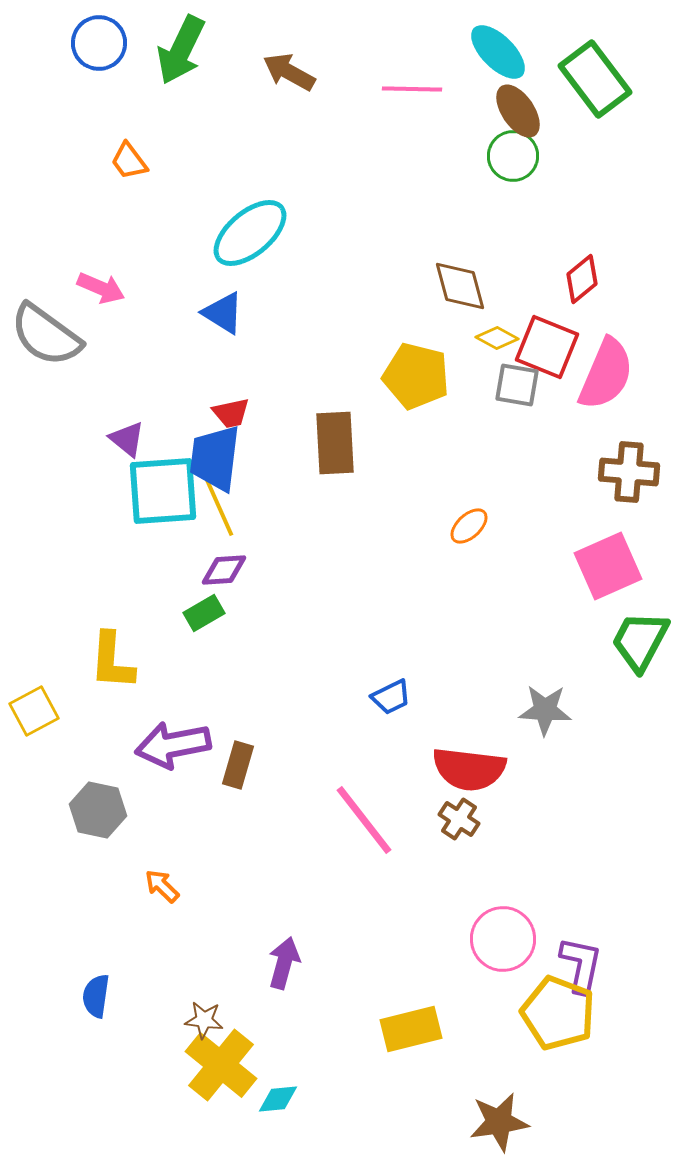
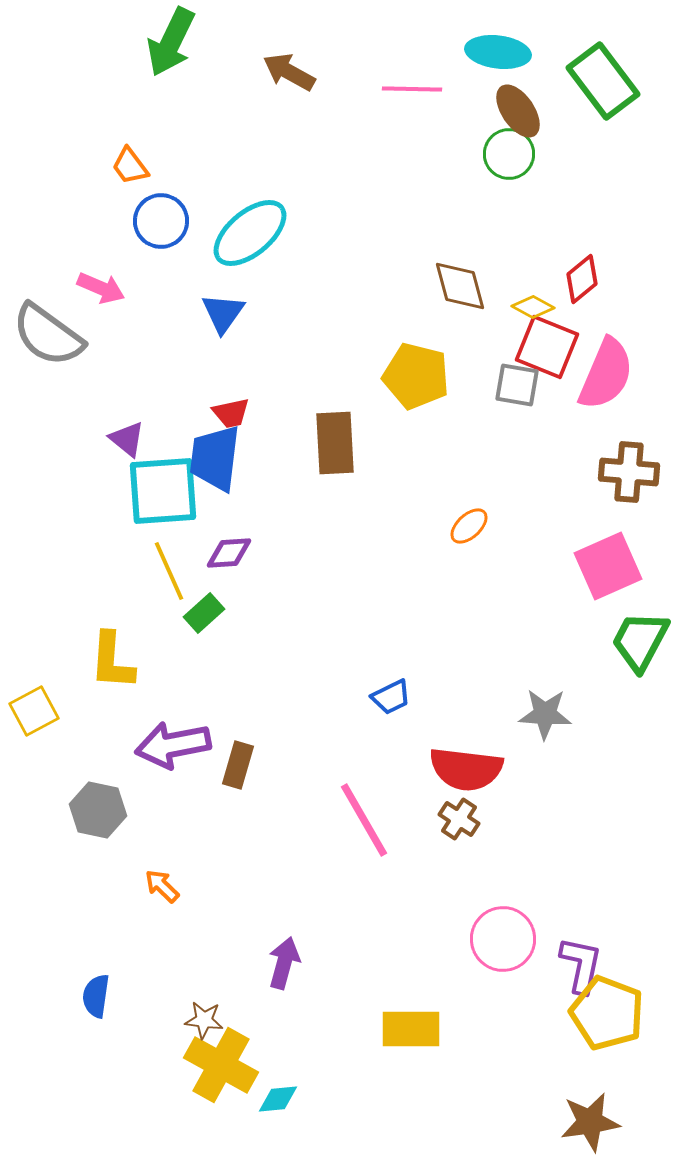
blue circle at (99, 43): moved 62 px right, 178 px down
green arrow at (181, 50): moved 10 px left, 8 px up
cyan ellipse at (498, 52): rotated 38 degrees counterclockwise
green rectangle at (595, 79): moved 8 px right, 2 px down
green circle at (513, 156): moved 4 px left, 2 px up
orange trapezoid at (129, 161): moved 1 px right, 5 px down
blue triangle at (223, 313): rotated 33 degrees clockwise
gray semicircle at (46, 335): moved 2 px right
yellow diamond at (497, 338): moved 36 px right, 31 px up
yellow line at (219, 507): moved 50 px left, 64 px down
purple diamond at (224, 570): moved 5 px right, 17 px up
green rectangle at (204, 613): rotated 12 degrees counterclockwise
gray star at (545, 710): moved 4 px down
red semicircle at (469, 769): moved 3 px left
pink line at (364, 820): rotated 8 degrees clockwise
yellow pentagon at (558, 1013): moved 49 px right
yellow rectangle at (411, 1029): rotated 14 degrees clockwise
yellow cross at (221, 1065): rotated 10 degrees counterclockwise
brown star at (499, 1122): moved 91 px right
